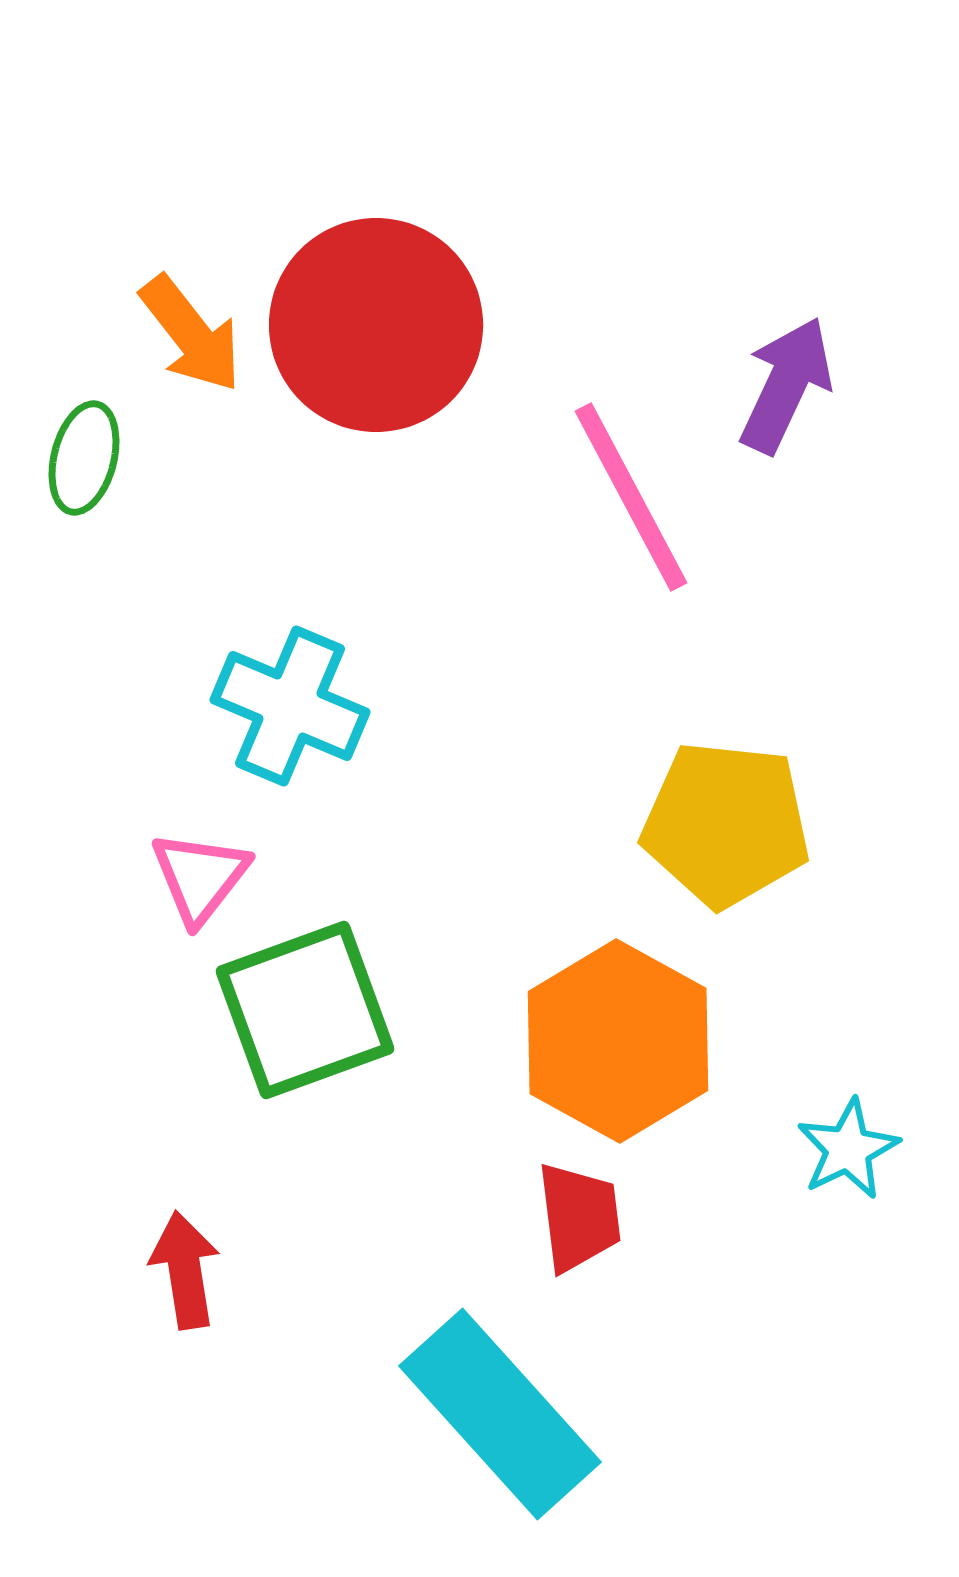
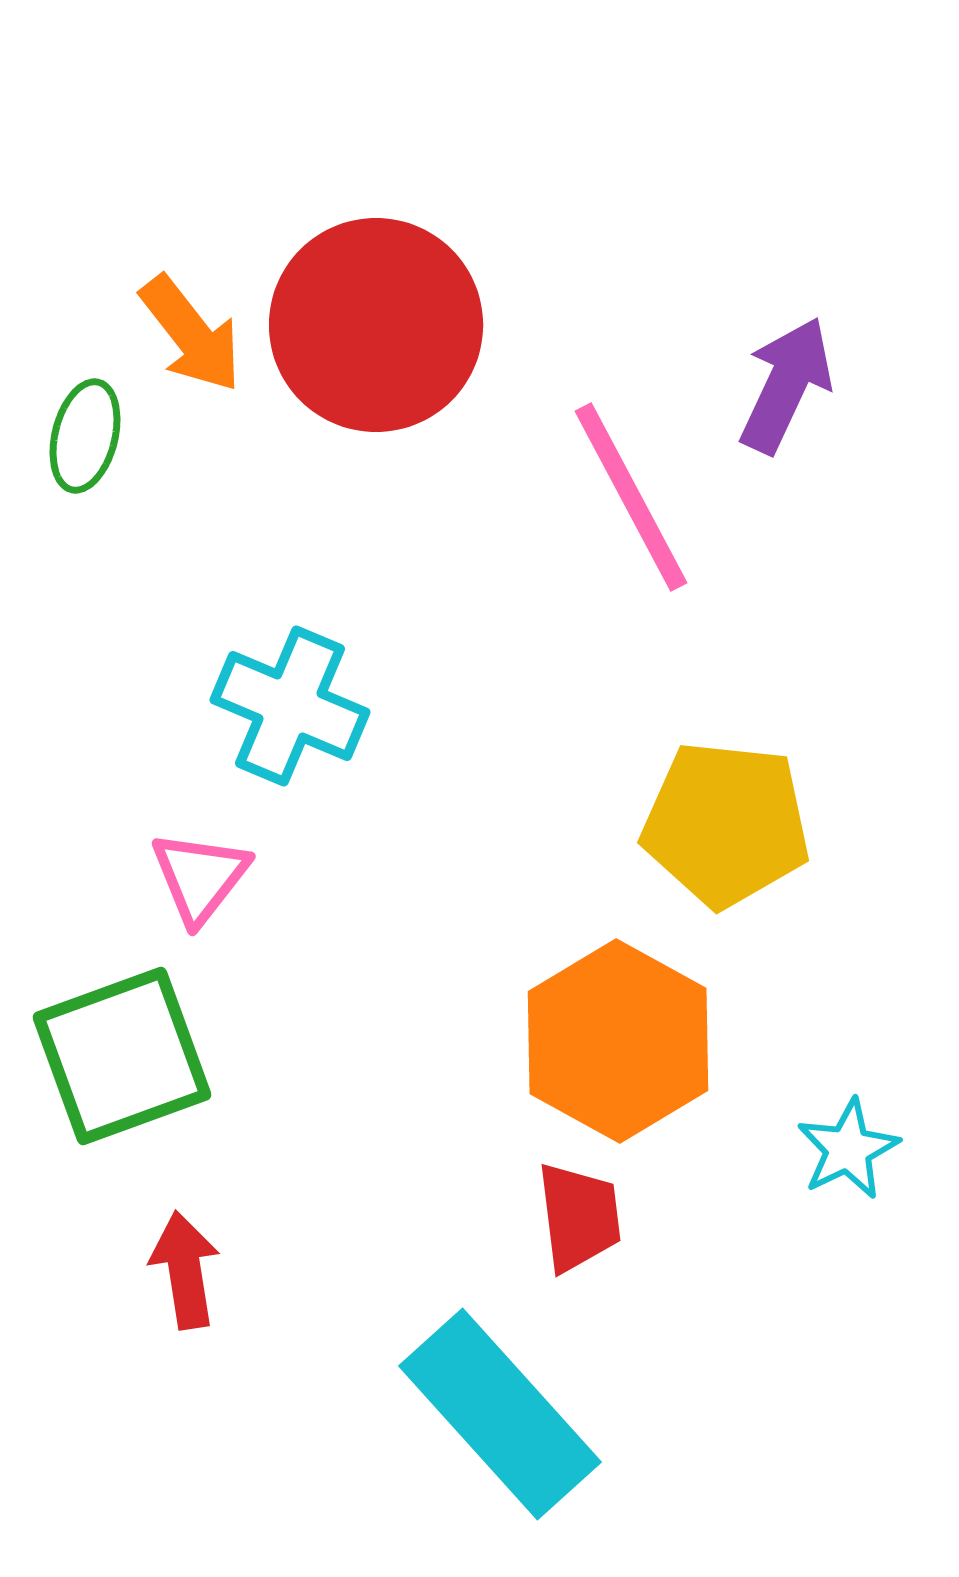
green ellipse: moved 1 px right, 22 px up
green square: moved 183 px left, 46 px down
